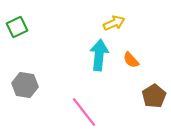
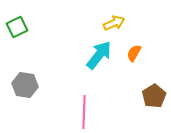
cyan arrow: rotated 32 degrees clockwise
orange semicircle: moved 3 px right, 7 px up; rotated 72 degrees clockwise
pink line: rotated 40 degrees clockwise
